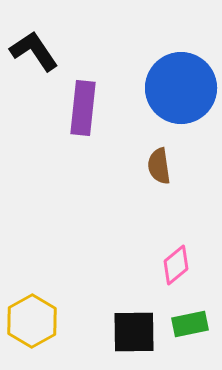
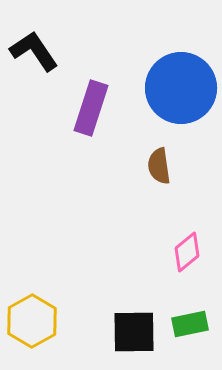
purple rectangle: moved 8 px right; rotated 12 degrees clockwise
pink diamond: moved 11 px right, 13 px up
